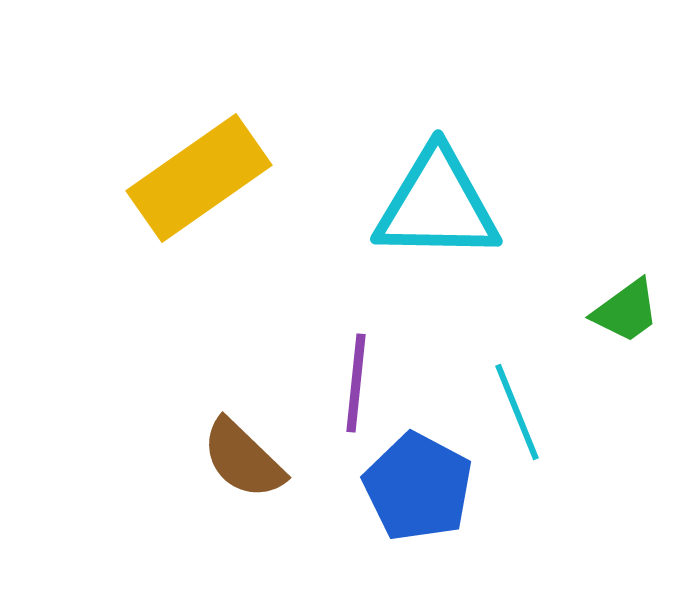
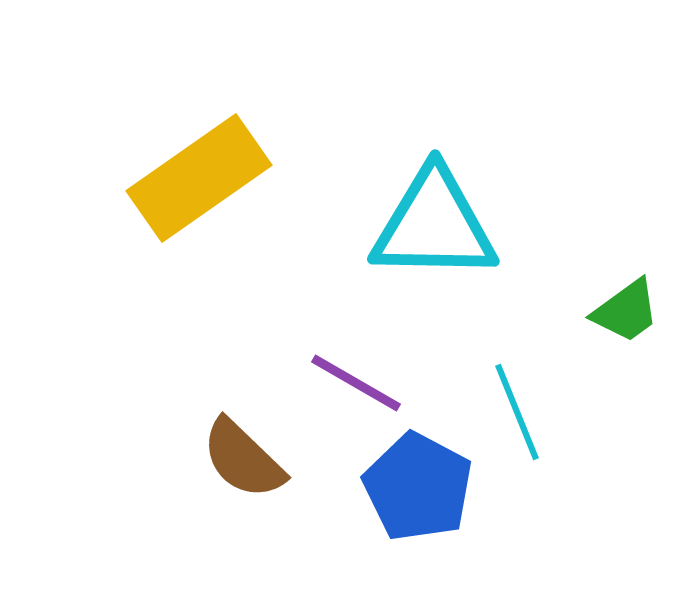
cyan triangle: moved 3 px left, 20 px down
purple line: rotated 66 degrees counterclockwise
